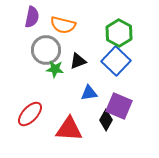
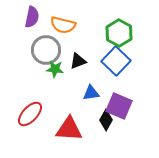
blue triangle: moved 2 px right
